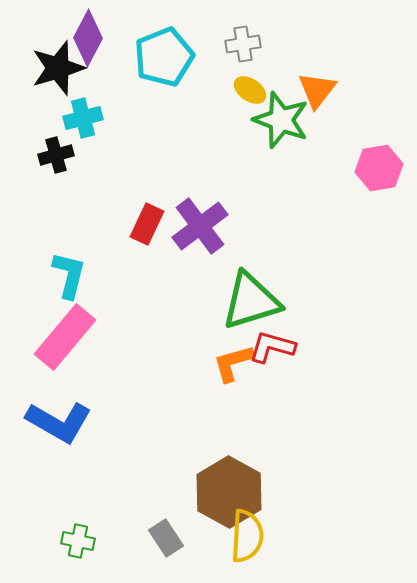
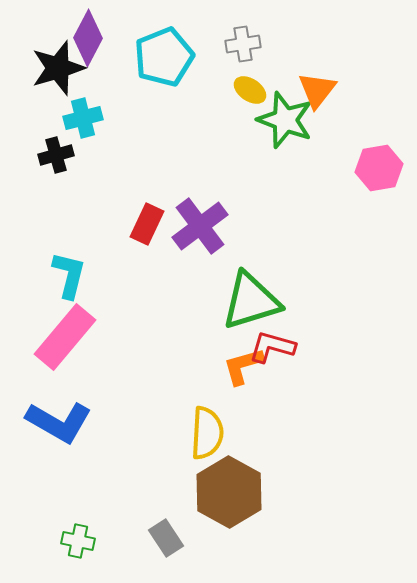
green star: moved 4 px right
orange L-shape: moved 10 px right, 3 px down
yellow semicircle: moved 40 px left, 103 px up
